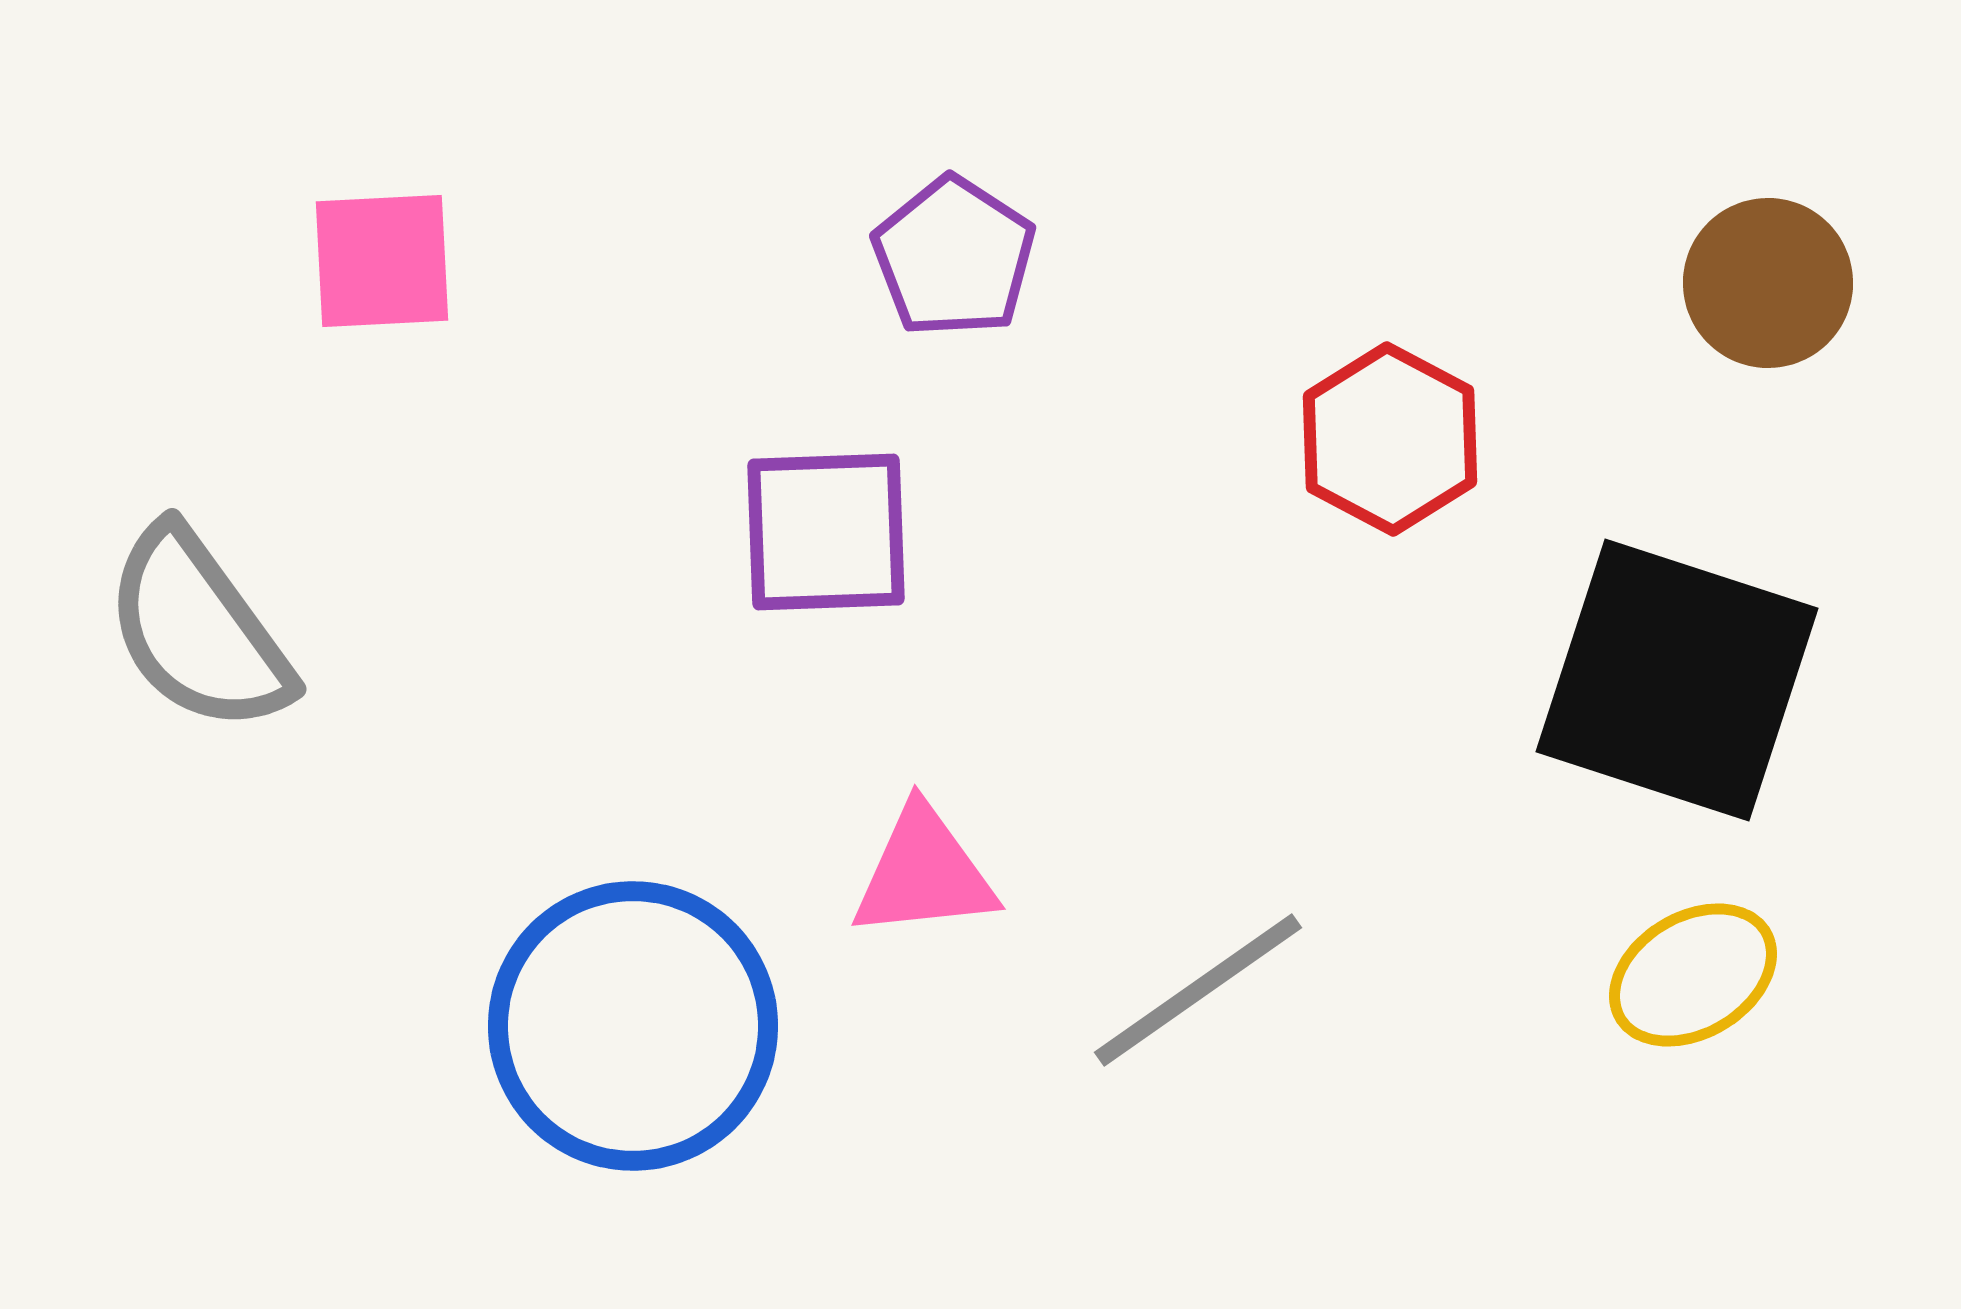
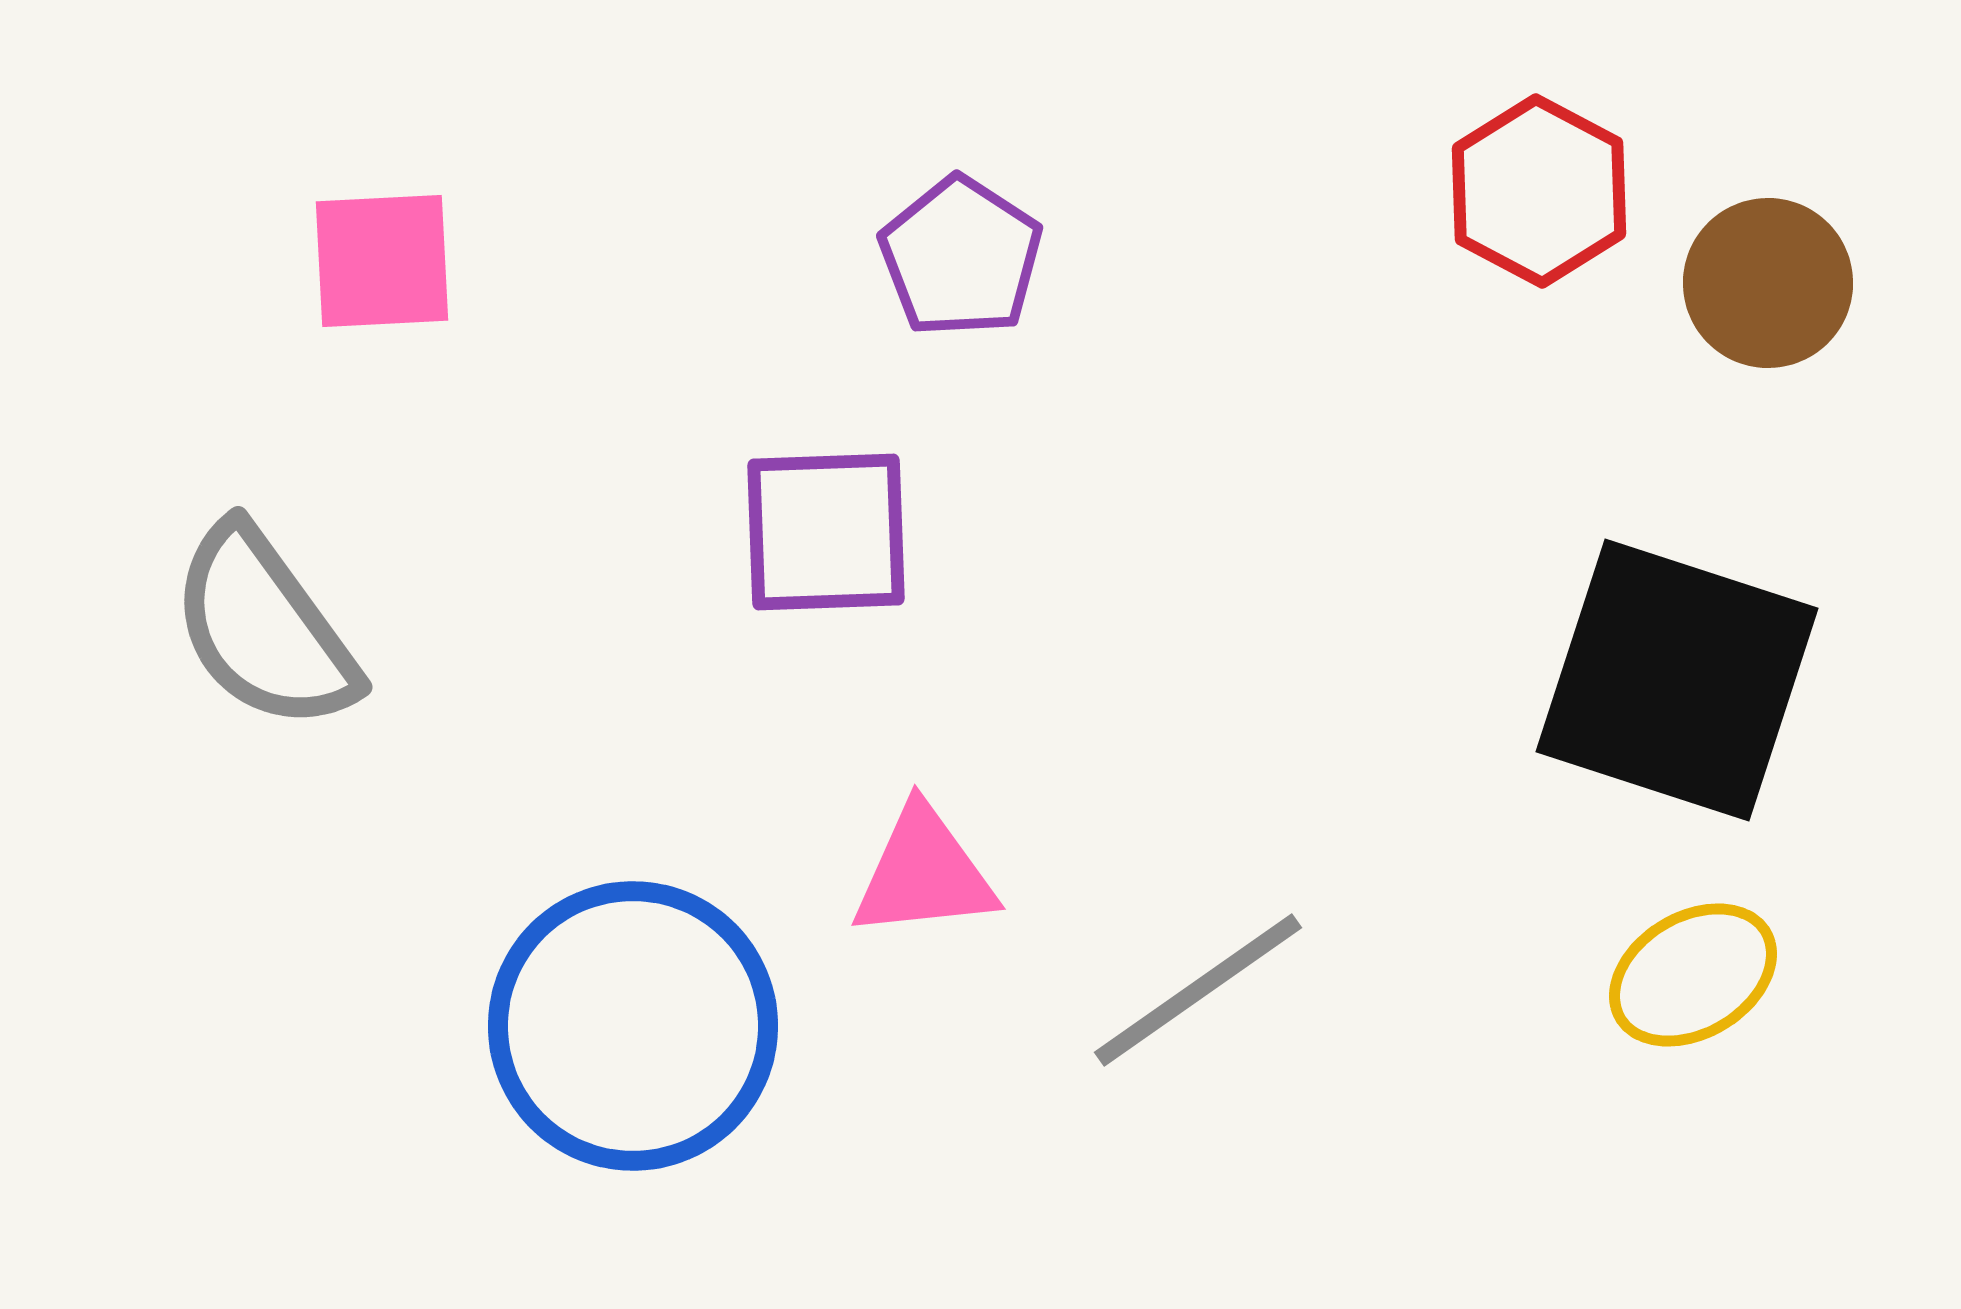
purple pentagon: moved 7 px right
red hexagon: moved 149 px right, 248 px up
gray semicircle: moved 66 px right, 2 px up
